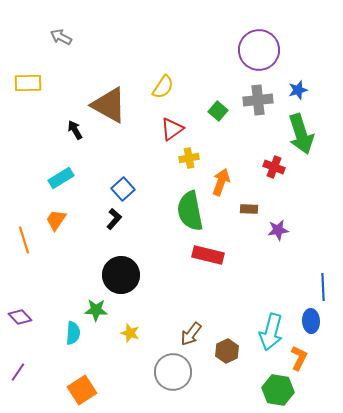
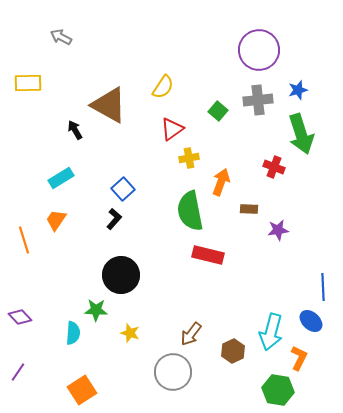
blue ellipse: rotated 45 degrees counterclockwise
brown hexagon: moved 6 px right
